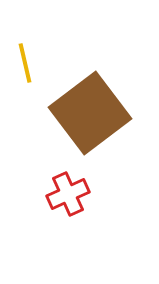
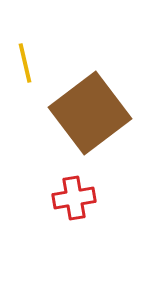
red cross: moved 6 px right, 4 px down; rotated 15 degrees clockwise
